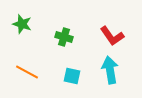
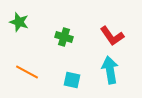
green star: moved 3 px left, 2 px up
cyan square: moved 4 px down
